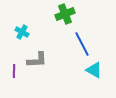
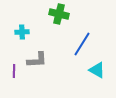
green cross: moved 6 px left; rotated 36 degrees clockwise
cyan cross: rotated 32 degrees counterclockwise
blue line: rotated 60 degrees clockwise
cyan triangle: moved 3 px right
